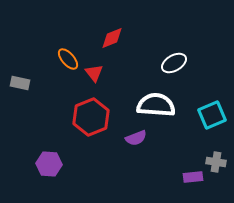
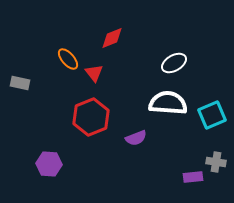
white semicircle: moved 12 px right, 2 px up
